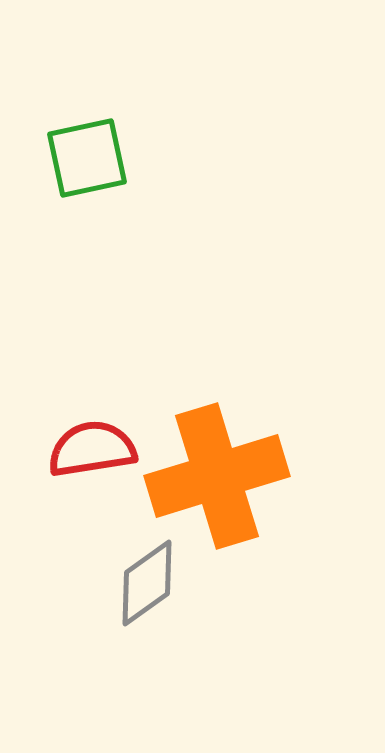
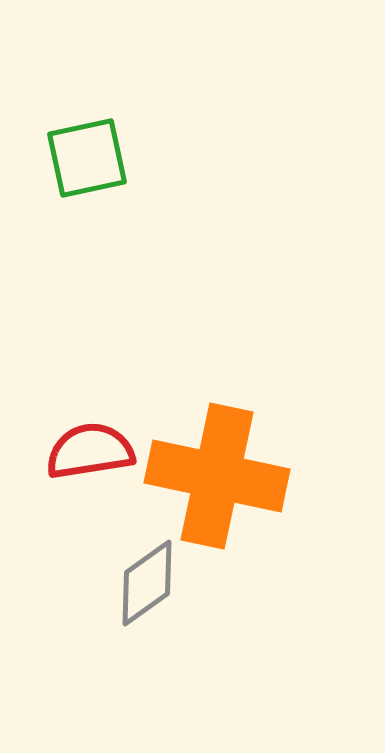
red semicircle: moved 2 px left, 2 px down
orange cross: rotated 29 degrees clockwise
